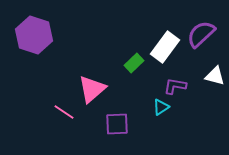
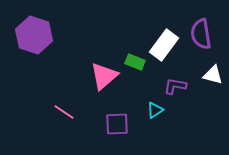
purple semicircle: rotated 56 degrees counterclockwise
white rectangle: moved 1 px left, 2 px up
green rectangle: moved 1 px right, 1 px up; rotated 66 degrees clockwise
white triangle: moved 2 px left, 1 px up
pink triangle: moved 12 px right, 13 px up
cyan triangle: moved 6 px left, 3 px down
